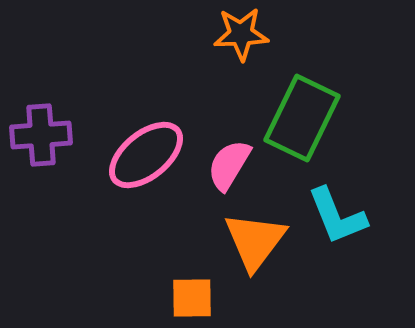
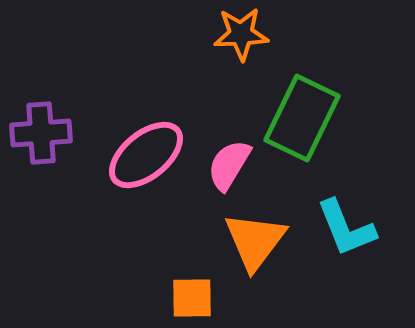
purple cross: moved 2 px up
cyan L-shape: moved 9 px right, 12 px down
